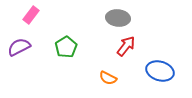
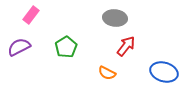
gray ellipse: moved 3 px left
blue ellipse: moved 4 px right, 1 px down
orange semicircle: moved 1 px left, 5 px up
